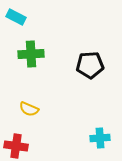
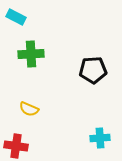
black pentagon: moved 3 px right, 5 px down
